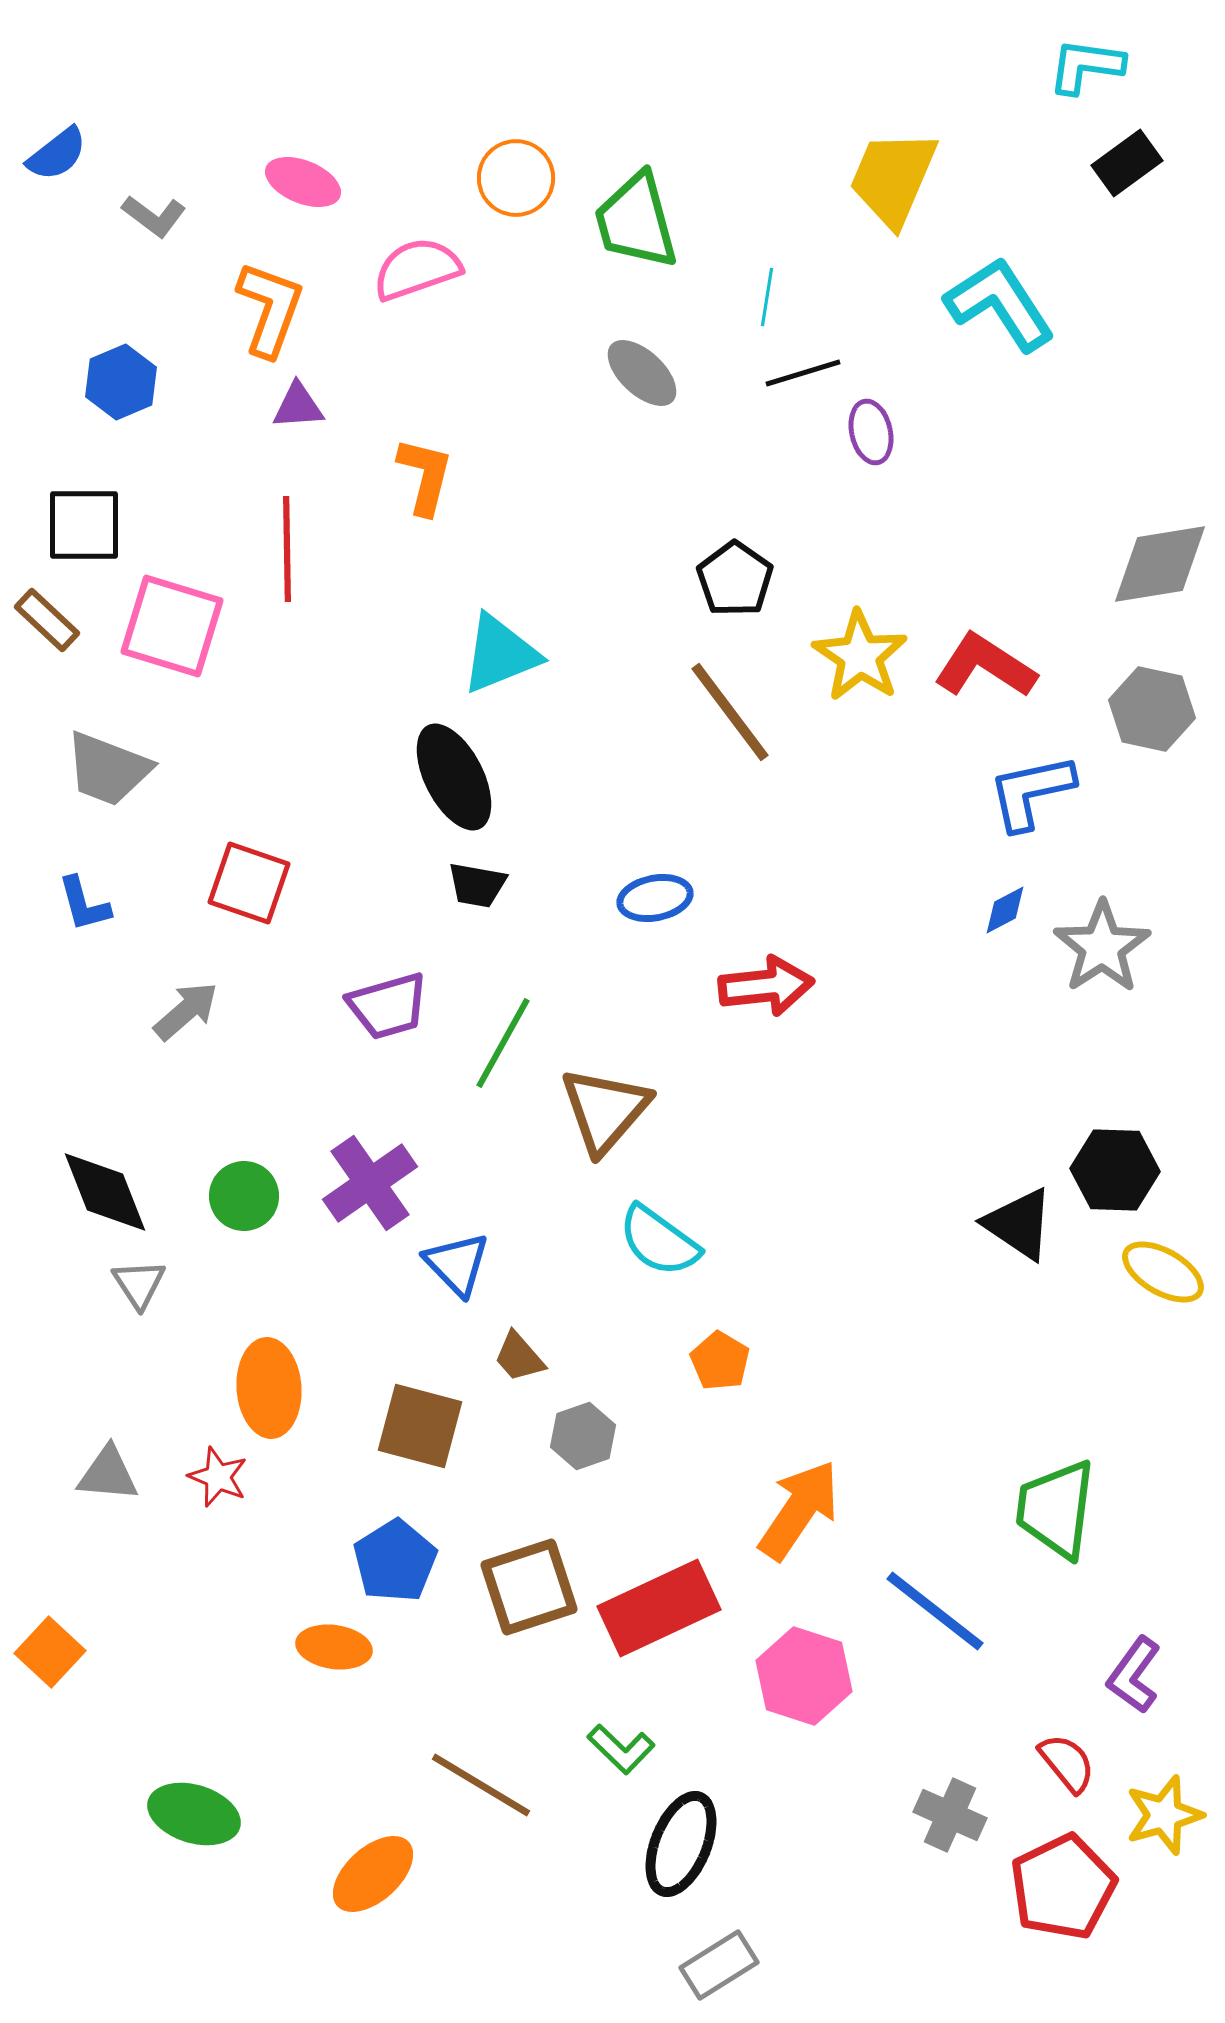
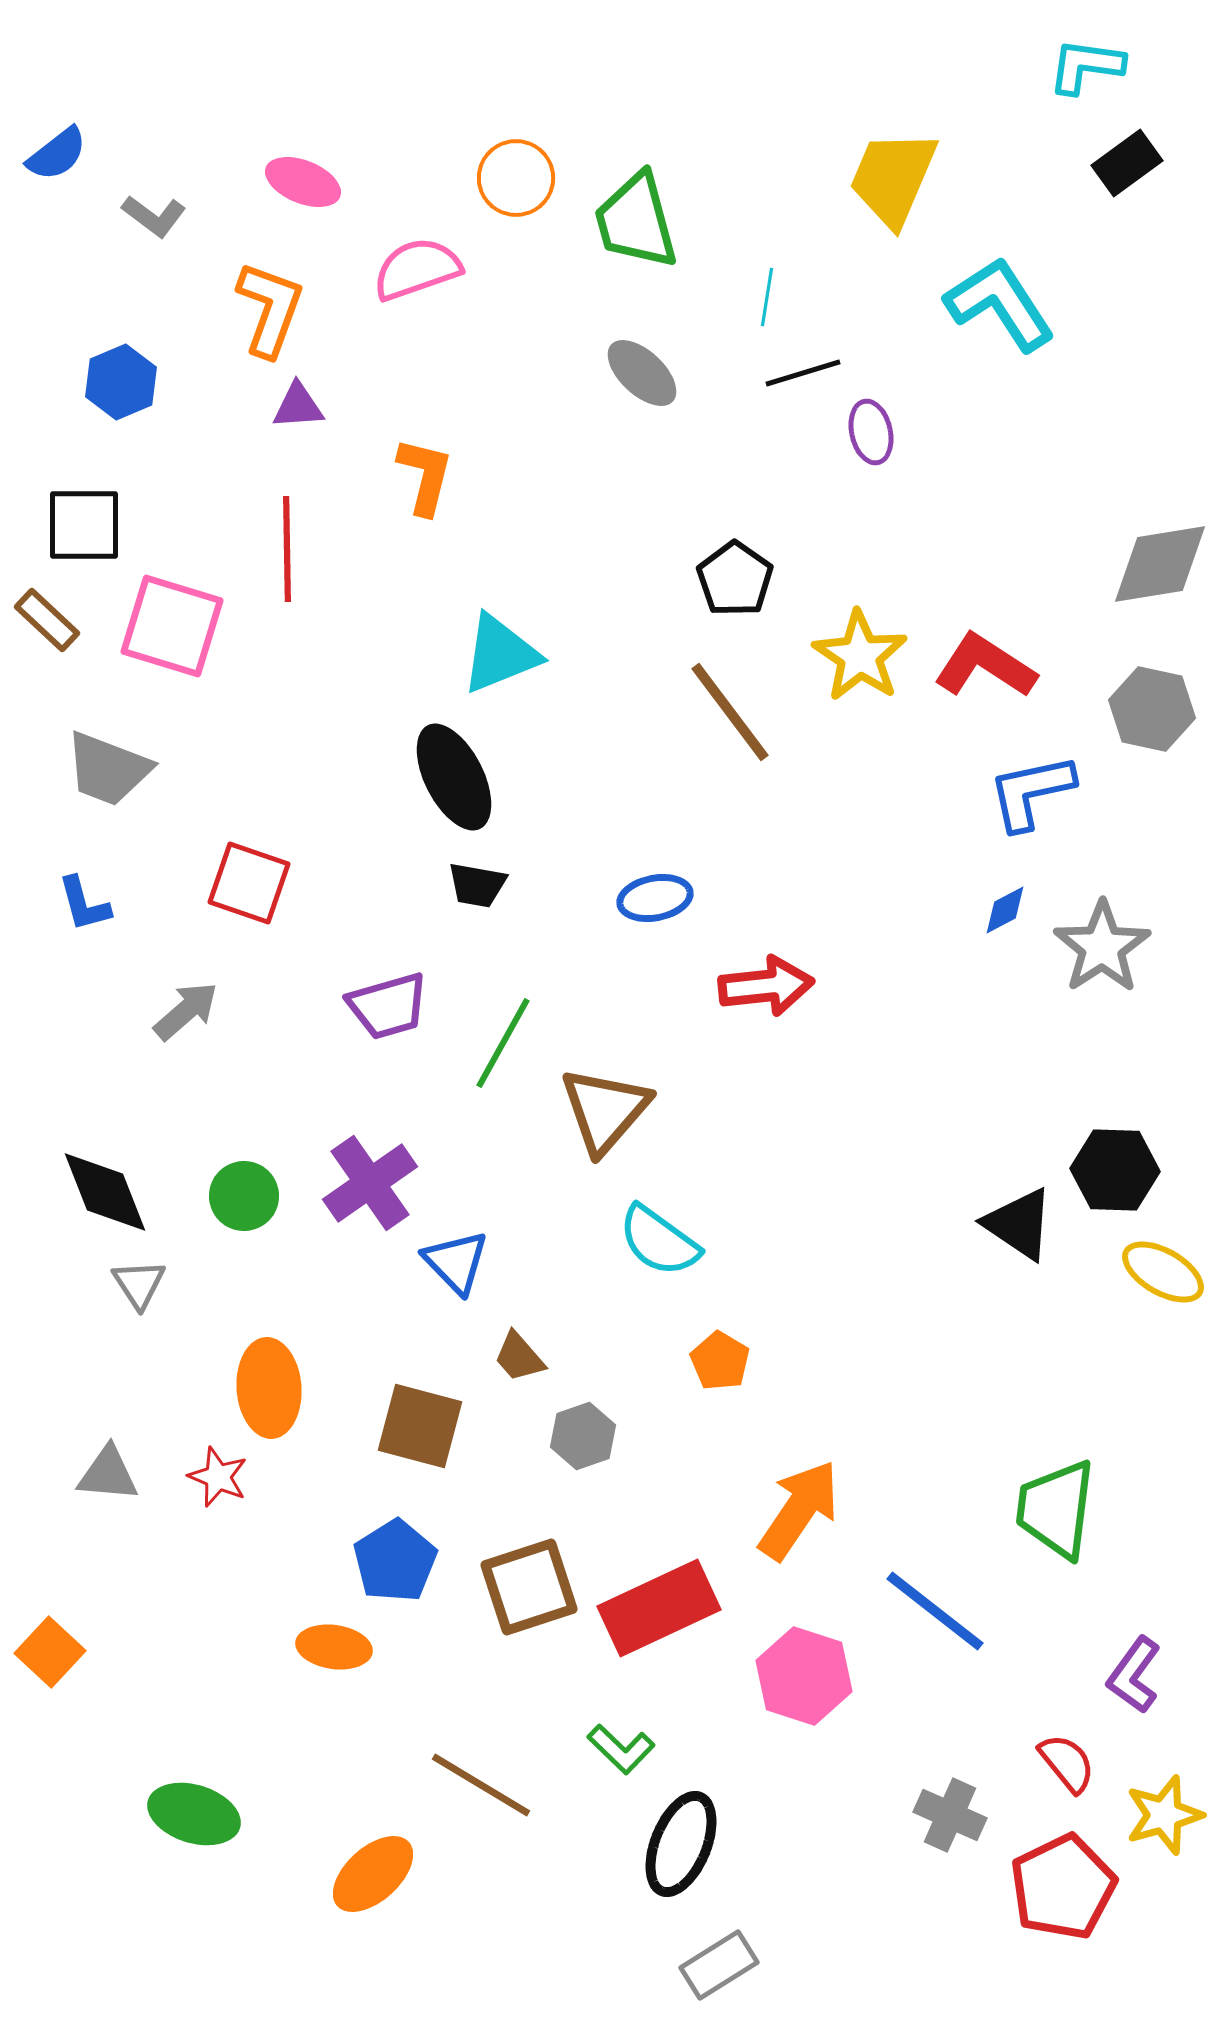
blue triangle at (457, 1264): moved 1 px left, 2 px up
